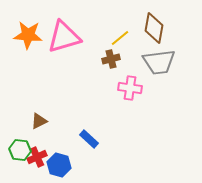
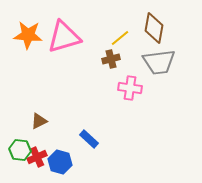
blue hexagon: moved 1 px right, 3 px up
